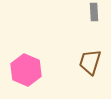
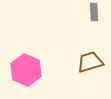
brown trapezoid: rotated 56 degrees clockwise
